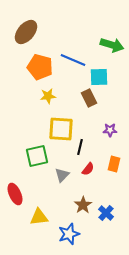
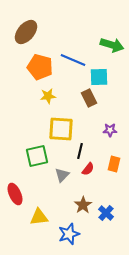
black line: moved 4 px down
